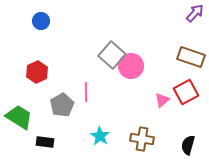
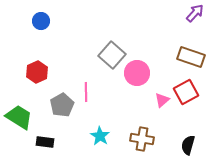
pink circle: moved 6 px right, 7 px down
